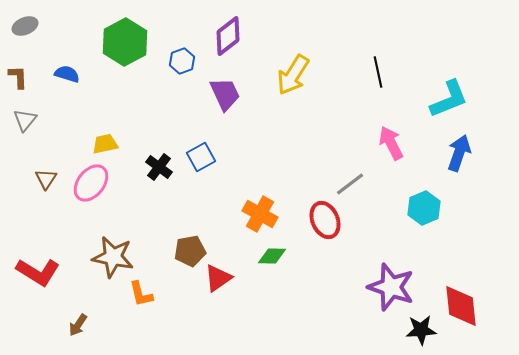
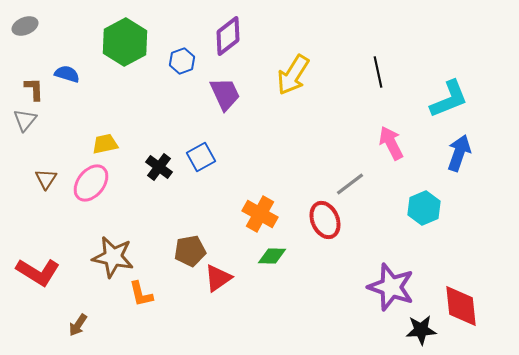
brown L-shape: moved 16 px right, 12 px down
